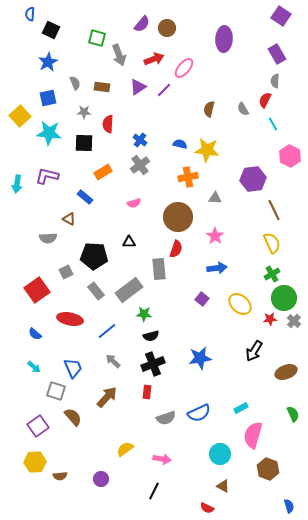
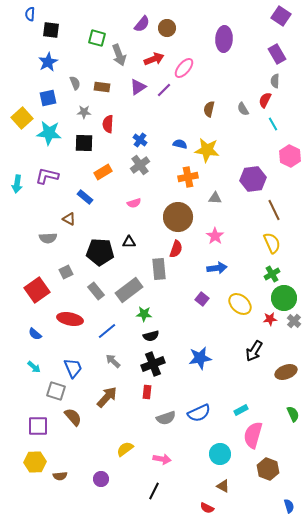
black square at (51, 30): rotated 18 degrees counterclockwise
yellow square at (20, 116): moved 2 px right, 2 px down
black pentagon at (94, 256): moved 6 px right, 4 px up
cyan rectangle at (241, 408): moved 2 px down
purple square at (38, 426): rotated 35 degrees clockwise
